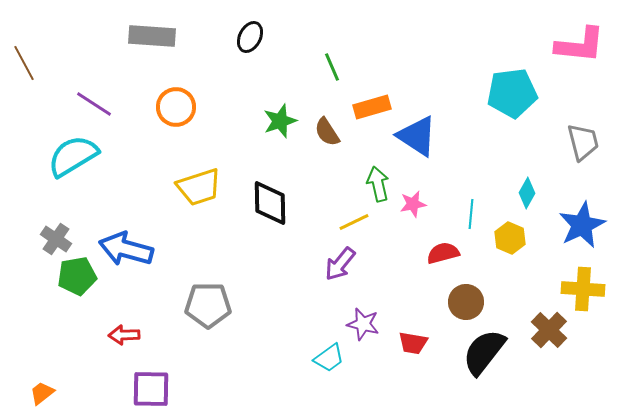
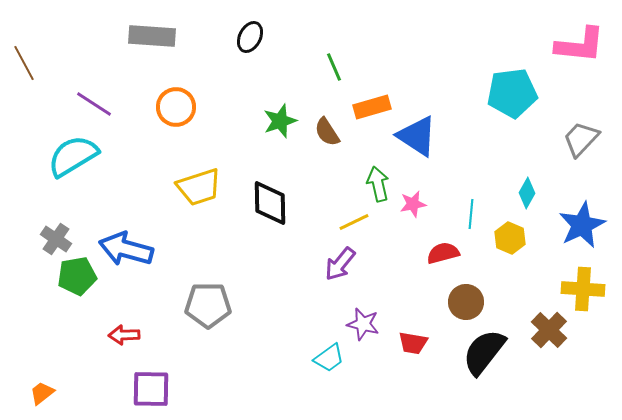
green line: moved 2 px right
gray trapezoid: moved 2 px left, 3 px up; rotated 123 degrees counterclockwise
